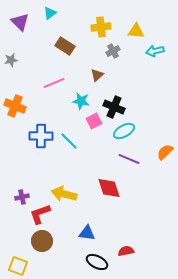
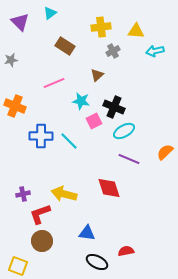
purple cross: moved 1 px right, 3 px up
